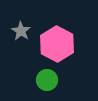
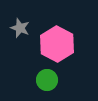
gray star: moved 1 px left, 3 px up; rotated 12 degrees counterclockwise
